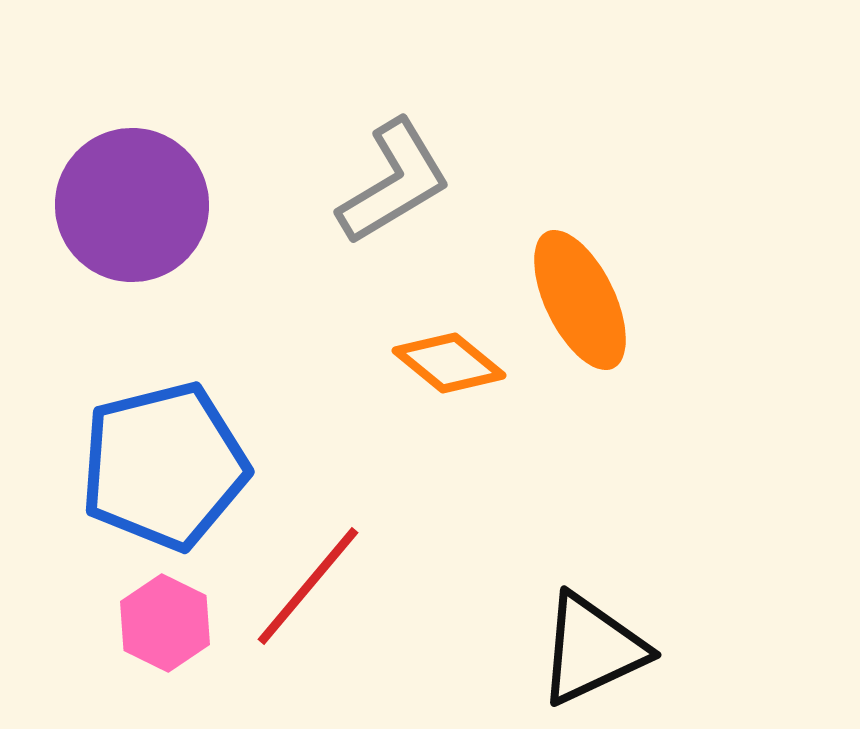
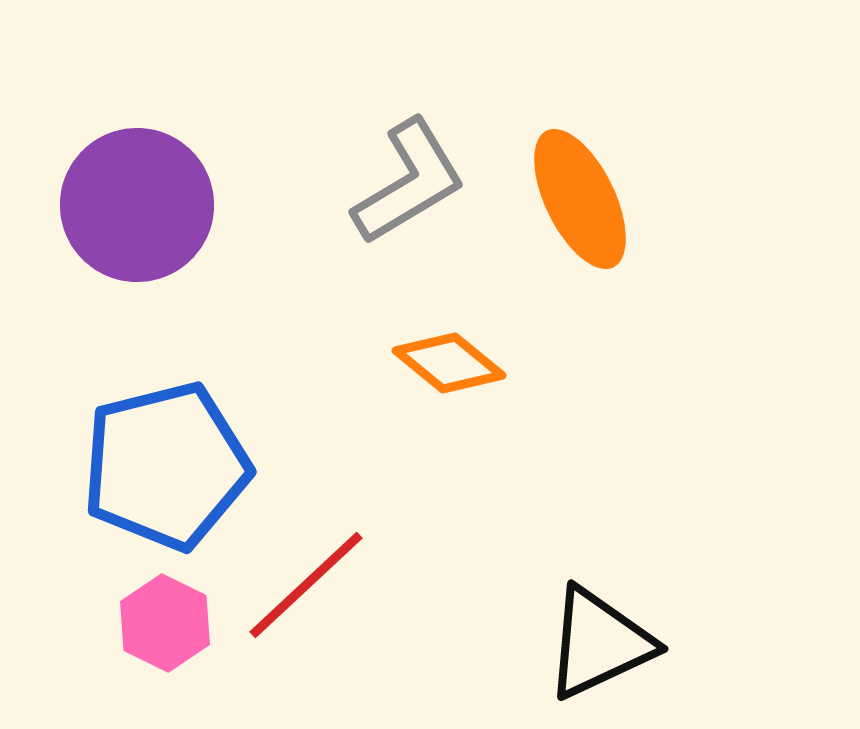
gray L-shape: moved 15 px right
purple circle: moved 5 px right
orange ellipse: moved 101 px up
blue pentagon: moved 2 px right
red line: moved 2 px left, 1 px up; rotated 7 degrees clockwise
black triangle: moved 7 px right, 6 px up
